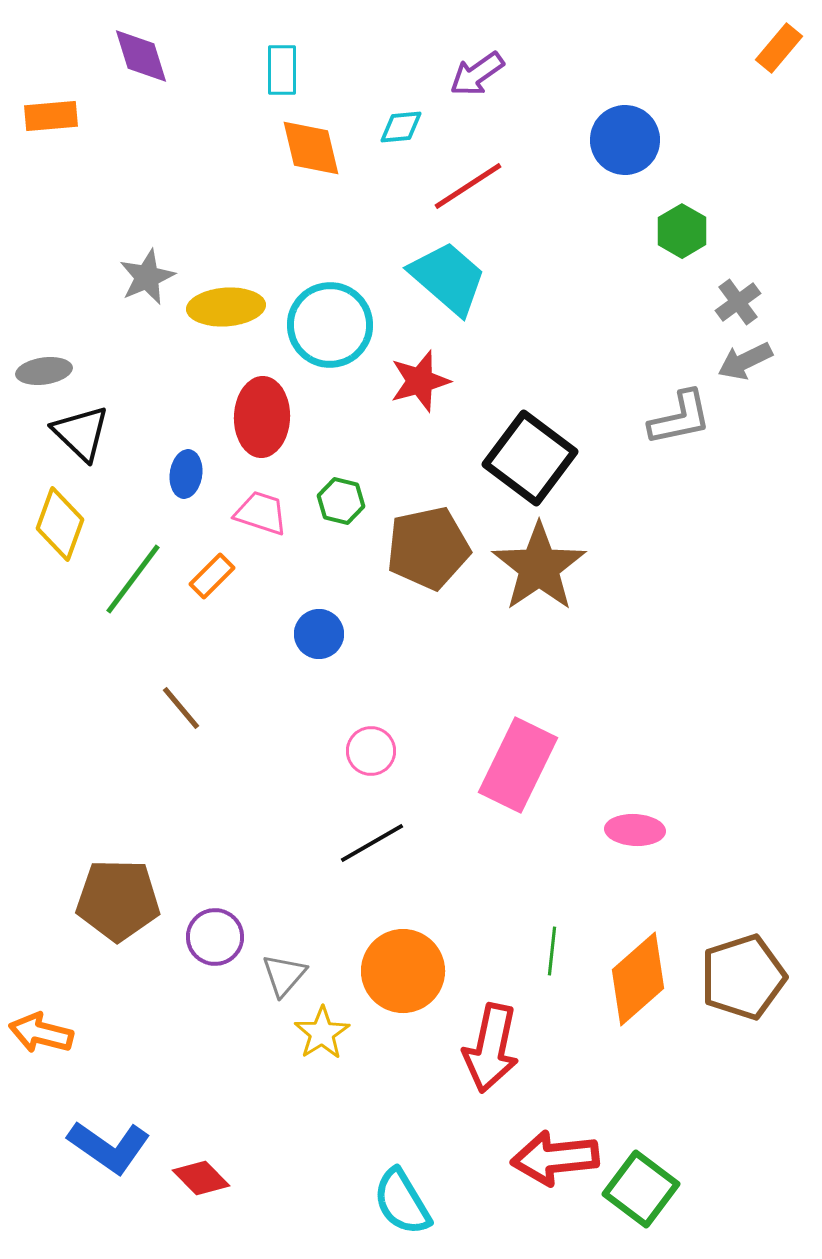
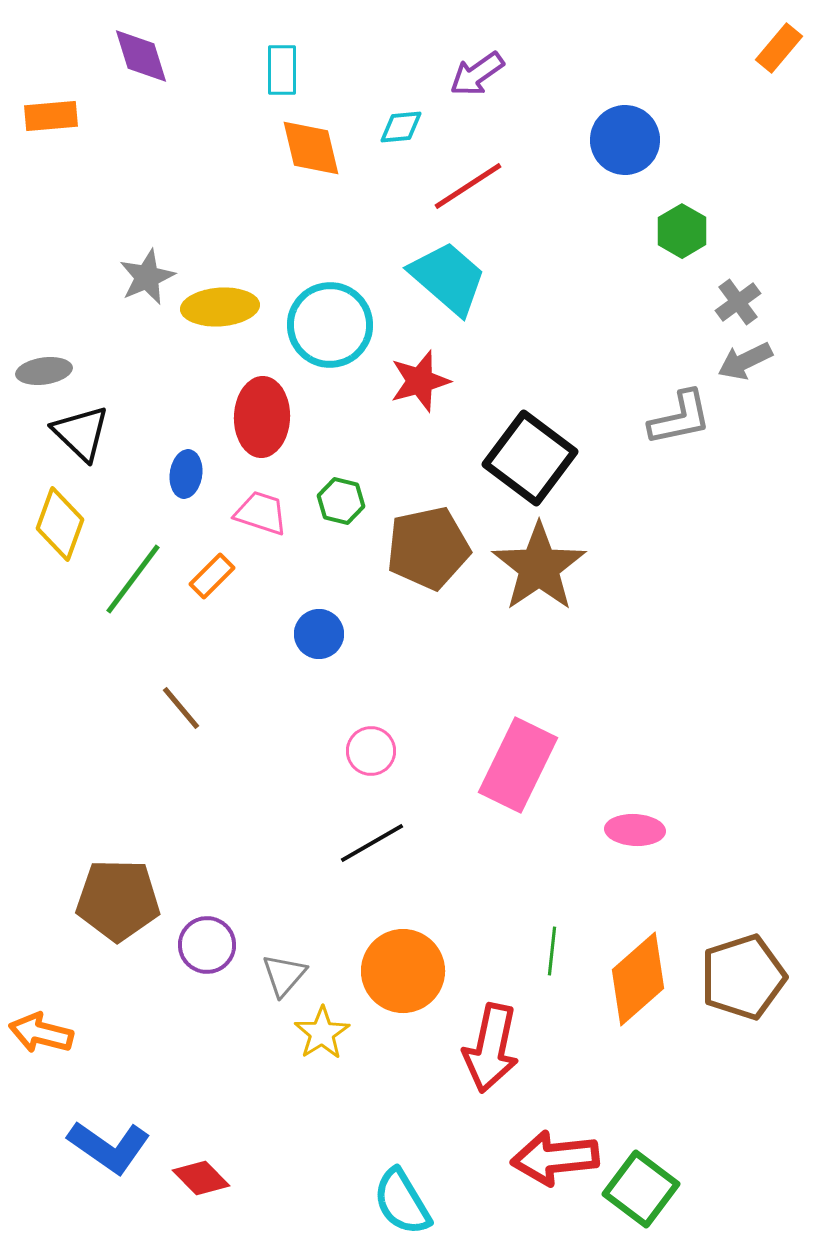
yellow ellipse at (226, 307): moved 6 px left
purple circle at (215, 937): moved 8 px left, 8 px down
